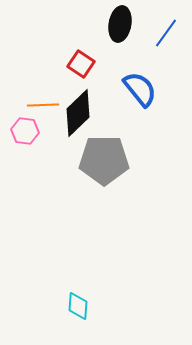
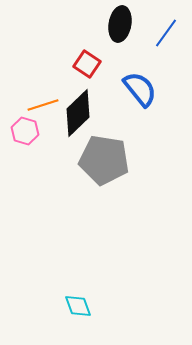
red square: moved 6 px right
orange line: rotated 16 degrees counterclockwise
pink hexagon: rotated 8 degrees clockwise
gray pentagon: rotated 9 degrees clockwise
cyan diamond: rotated 24 degrees counterclockwise
